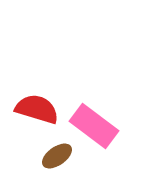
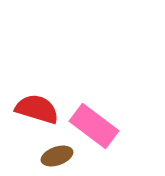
brown ellipse: rotated 16 degrees clockwise
